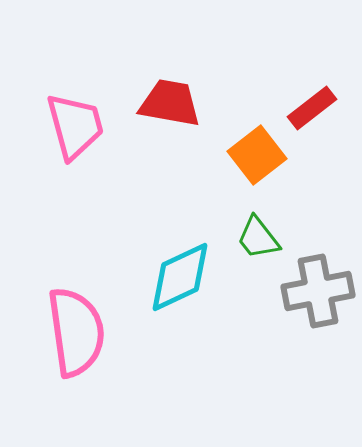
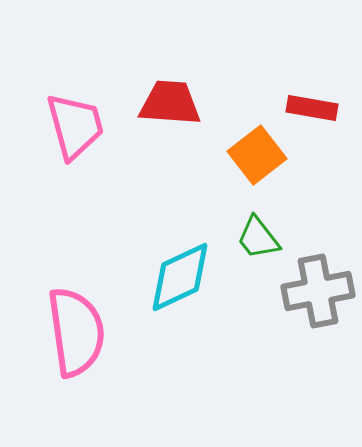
red trapezoid: rotated 6 degrees counterclockwise
red rectangle: rotated 48 degrees clockwise
